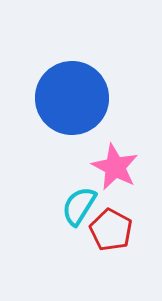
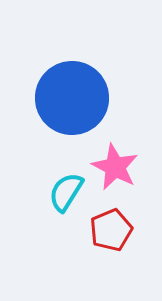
cyan semicircle: moved 13 px left, 14 px up
red pentagon: rotated 21 degrees clockwise
